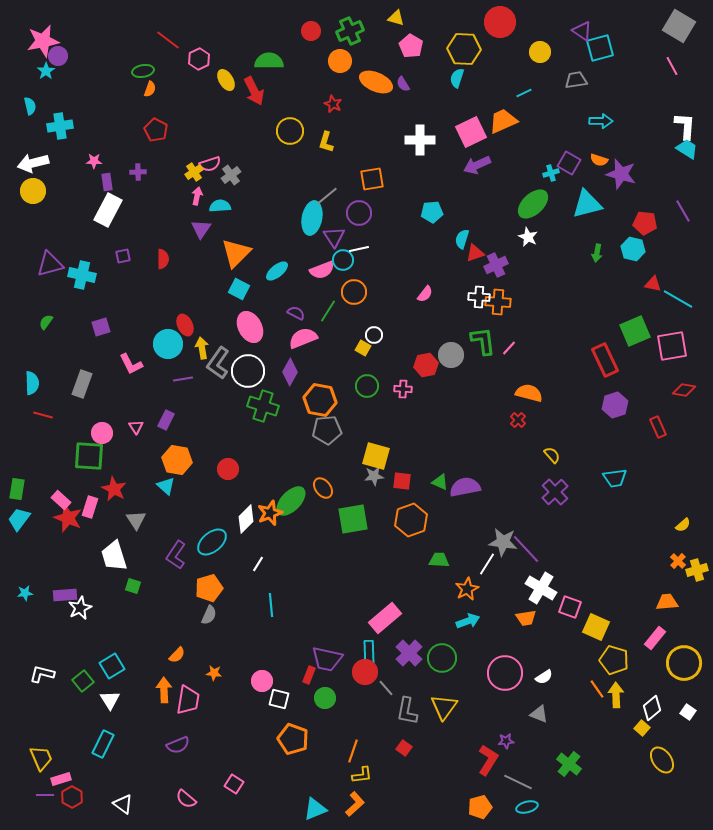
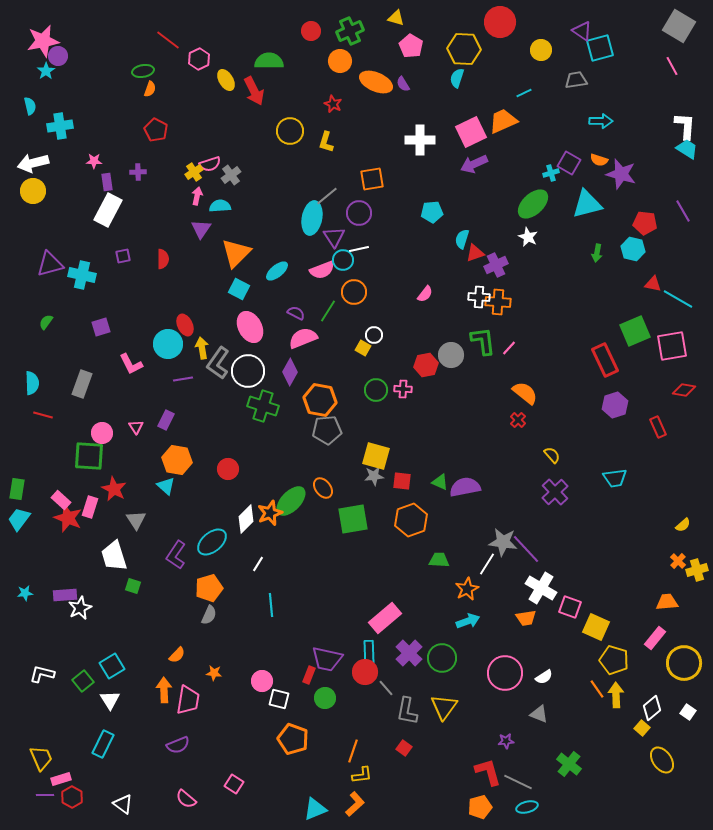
yellow circle at (540, 52): moved 1 px right, 2 px up
purple arrow at (477, 165): moved 3 px left, 1 px up
green circle at (367, 386): moved 9 px right, 4 px down
orange semicircle at (529, 393): moved 4 px left; rotated 24 degrees clockwise
red L-shape at (488, 760): moved 12 px down; rotated 48 degrees counterclockwise
